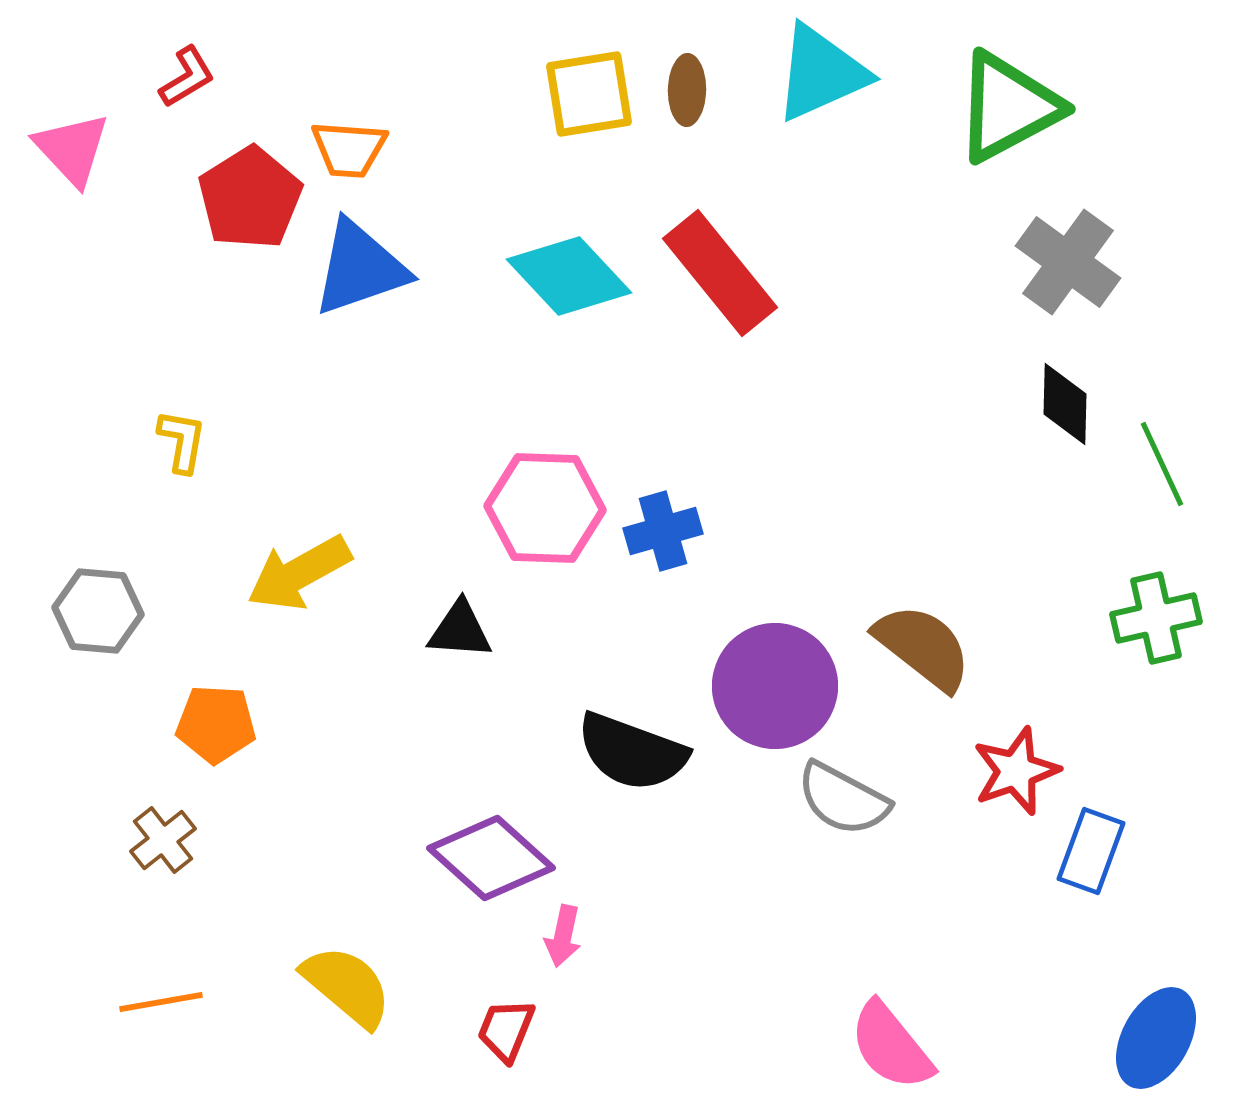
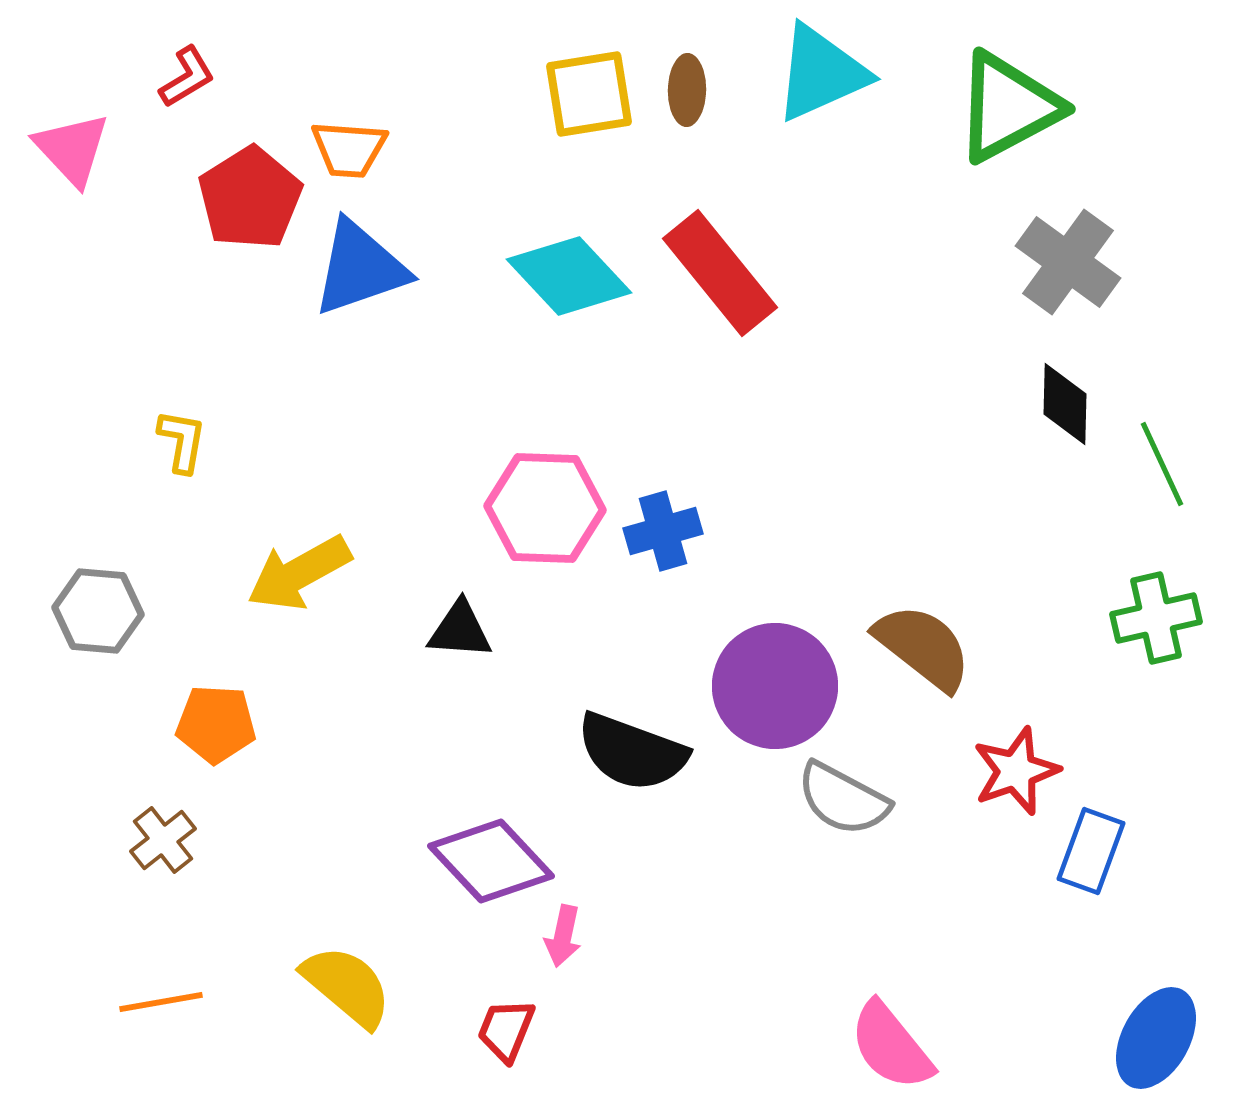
purple diamond: moved 3 px down; rotated 5 degrees clockwise
